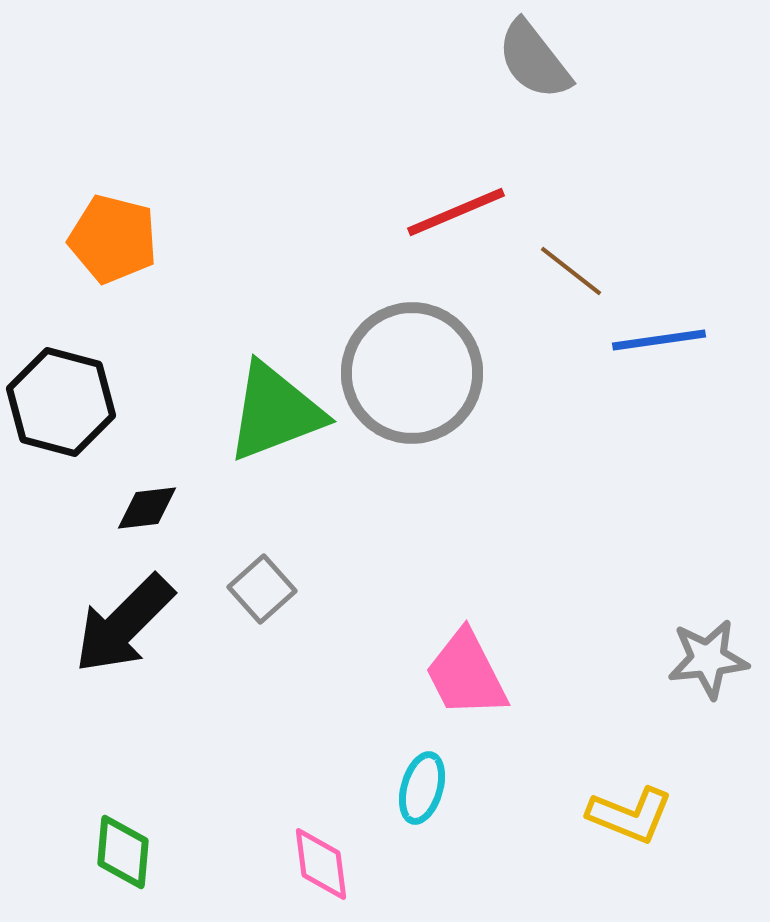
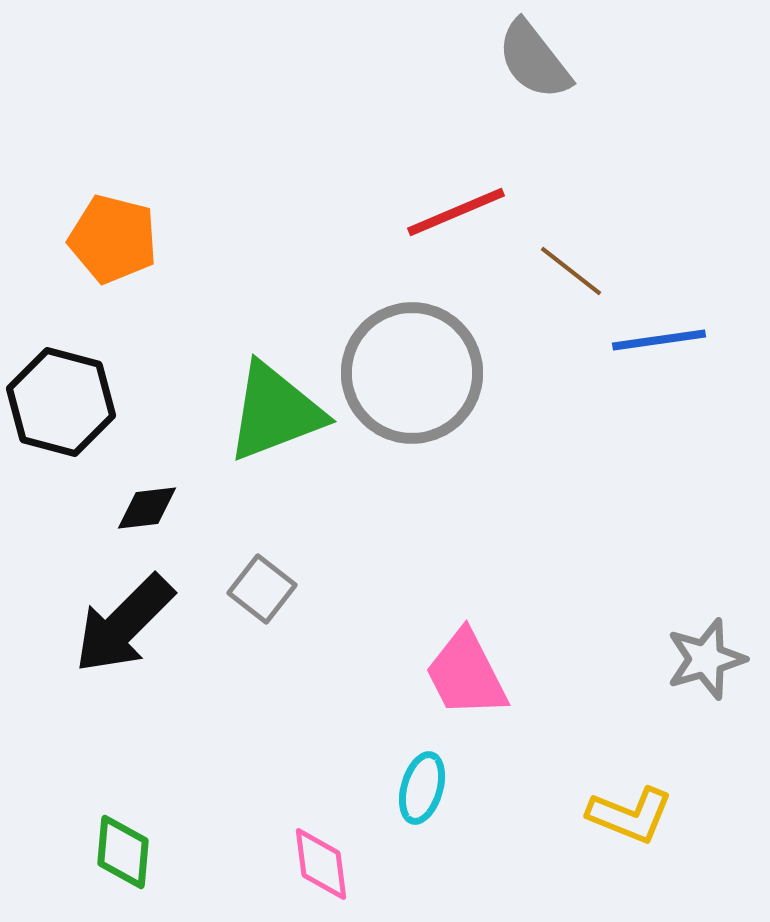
gray square: rotated 10 degrees counterclockwise
gray star: moved 2 px left; rotated 10 degrees counterclockwise
